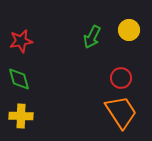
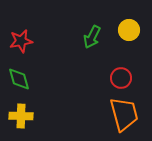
orange trapezoid: moved 3 px right, 2 px down; rotated 18 degrees clockwise
